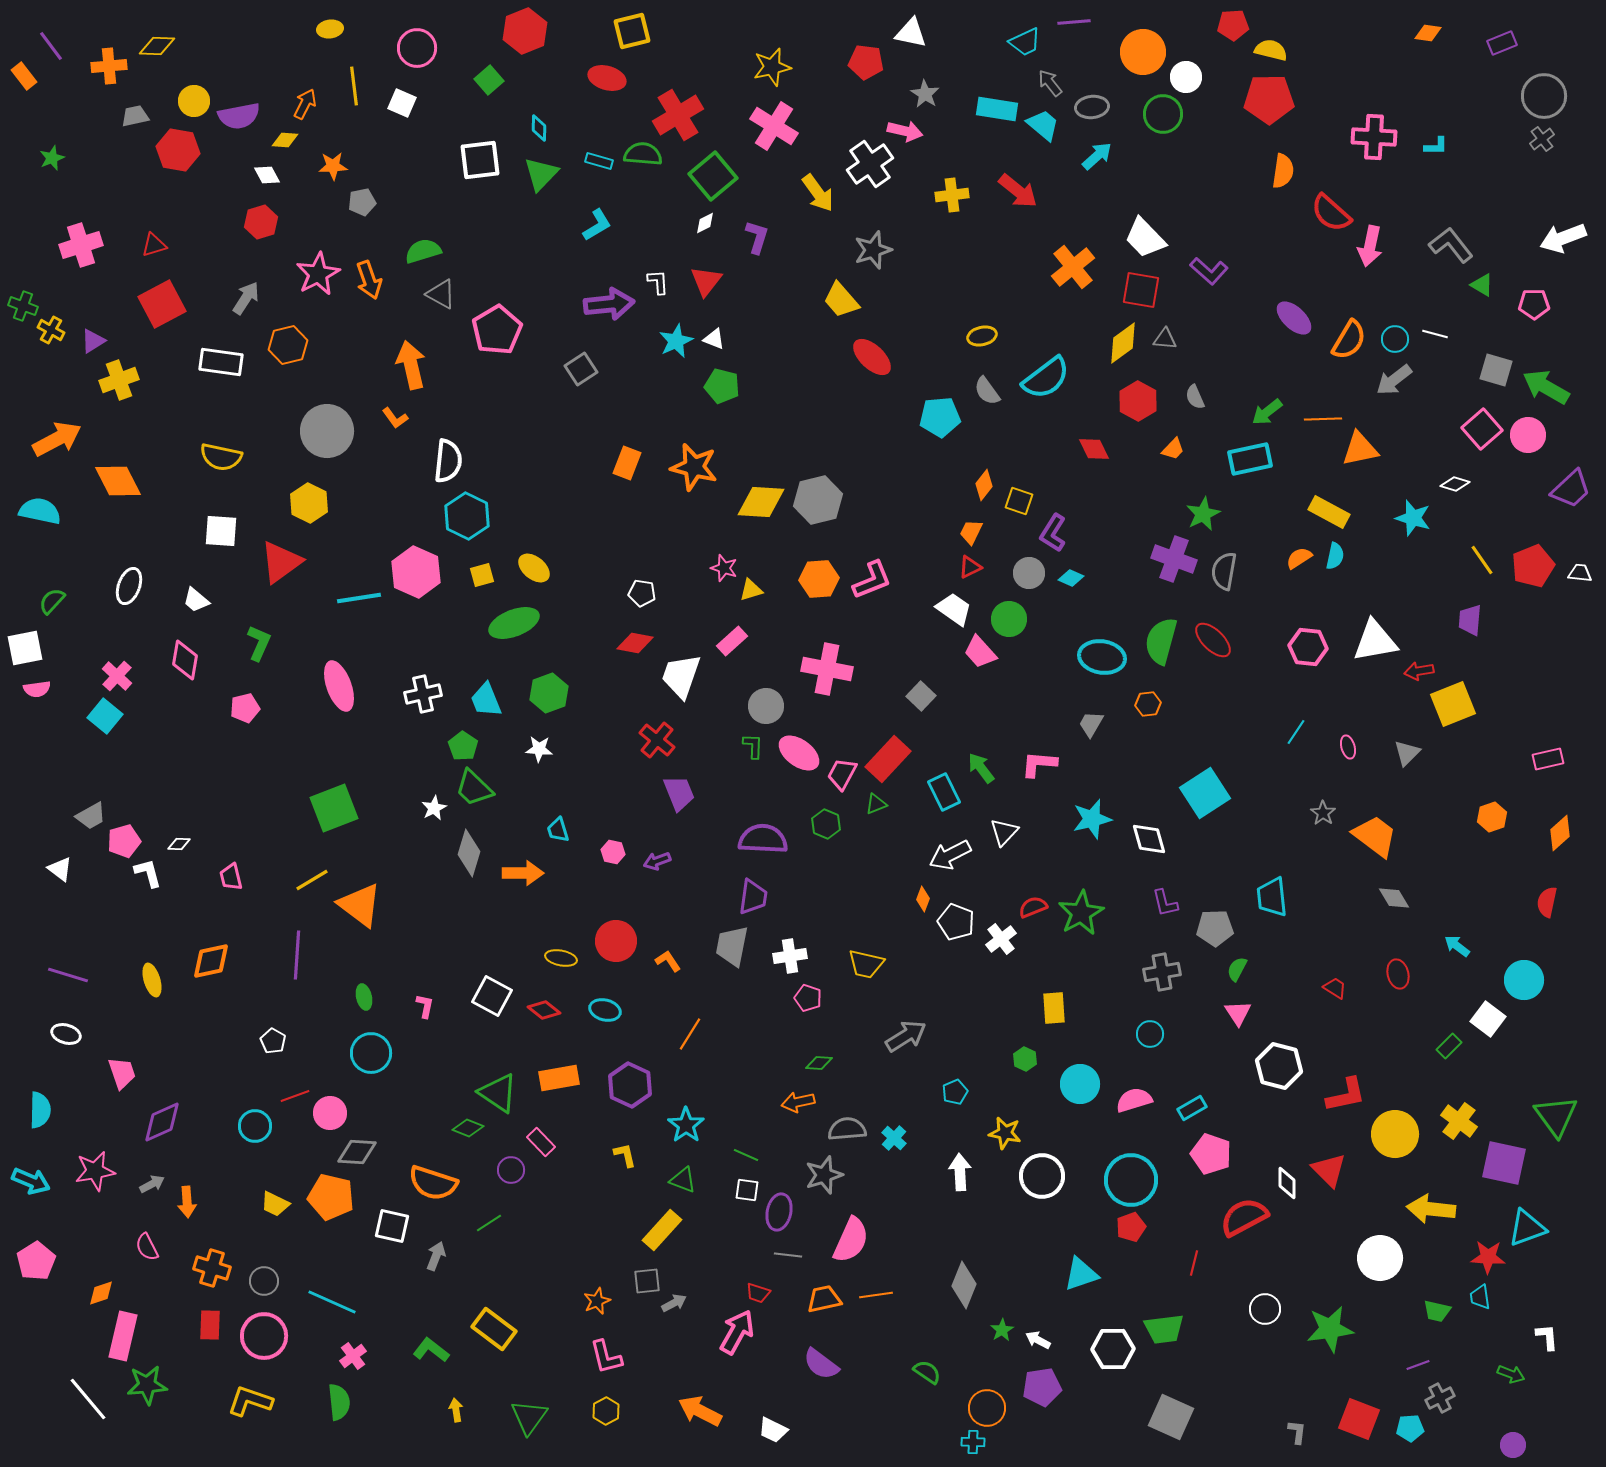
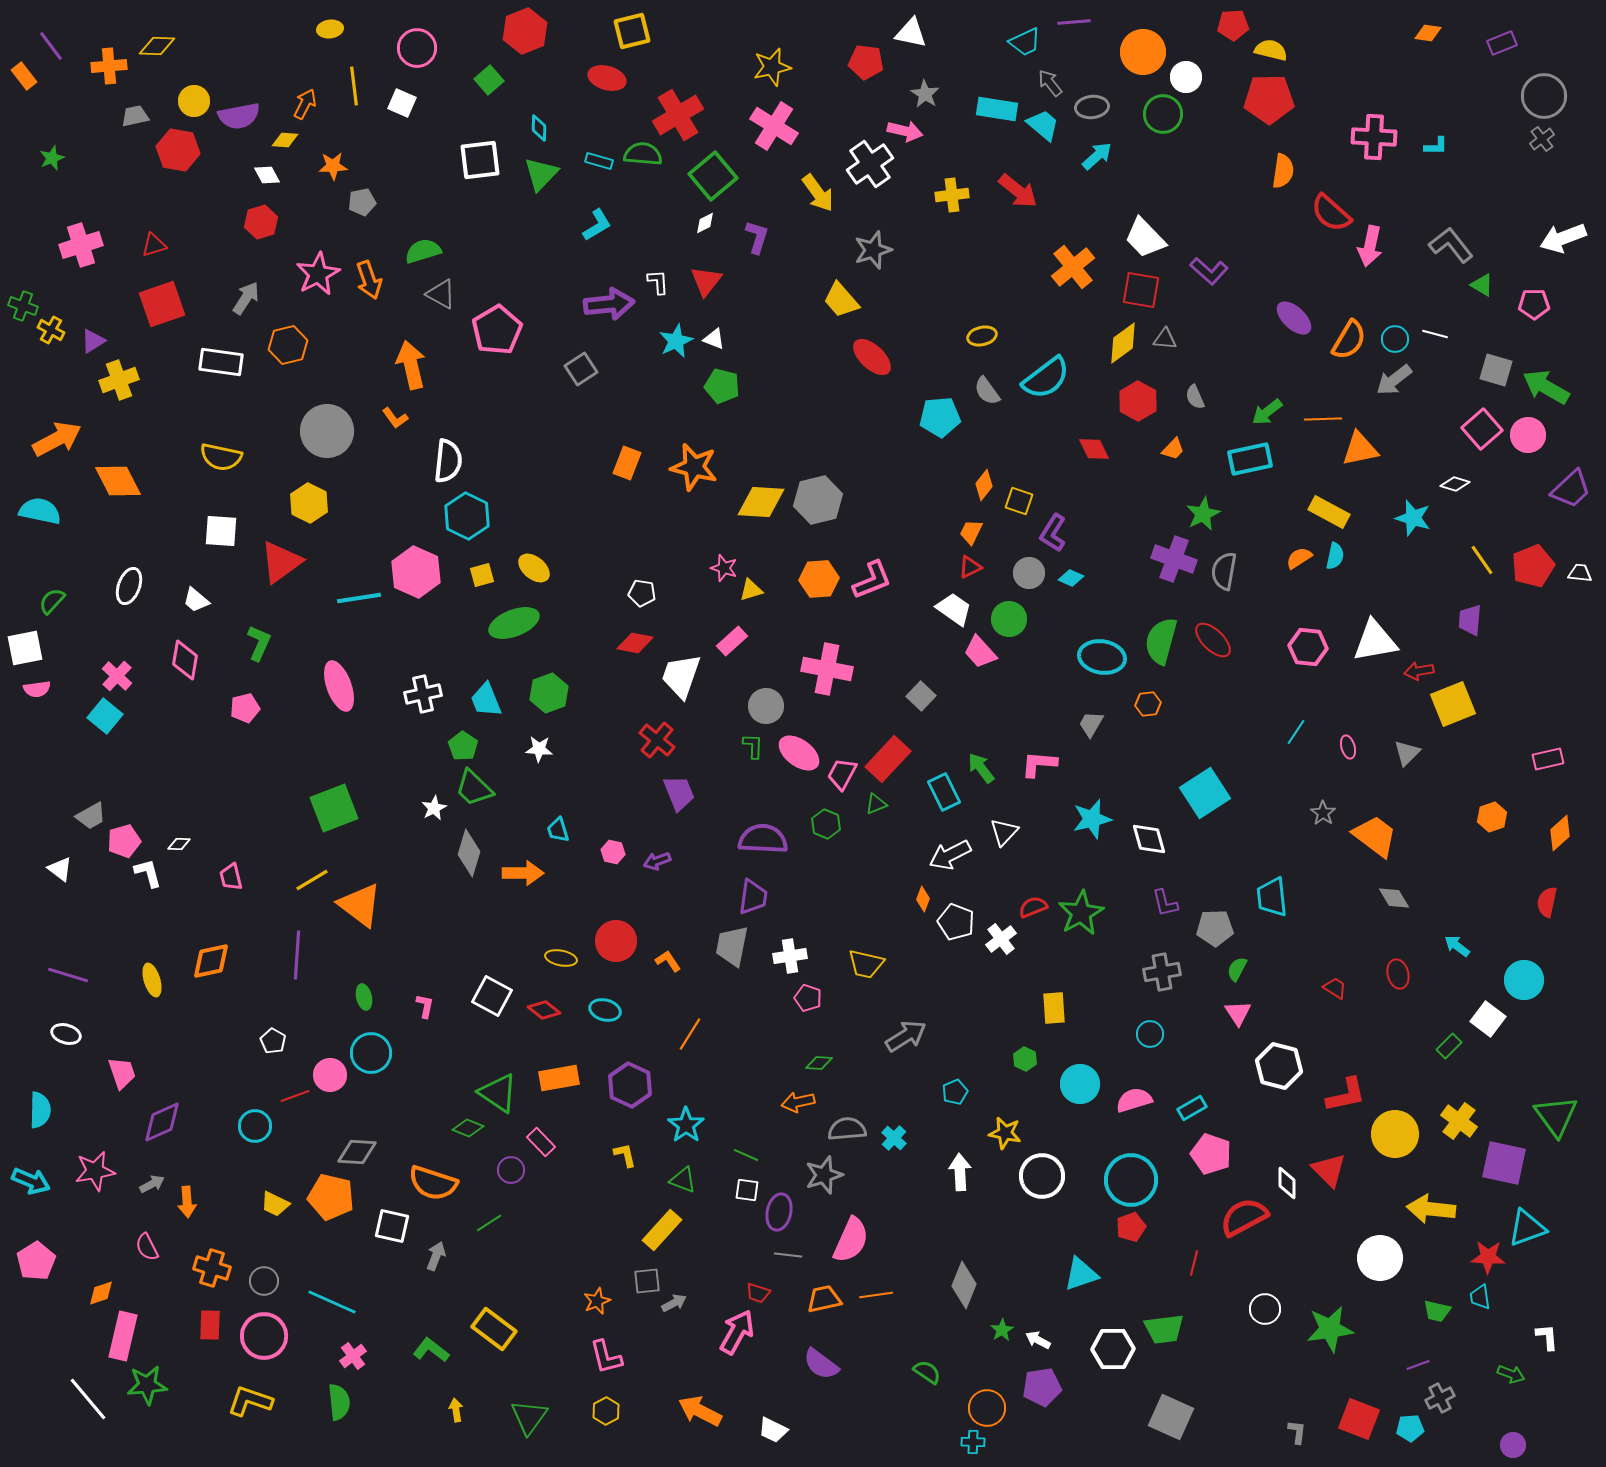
red square at (162, 304): rotated 9 degrees clockwise
pink circle at (330, 1113): moved 38 px up
